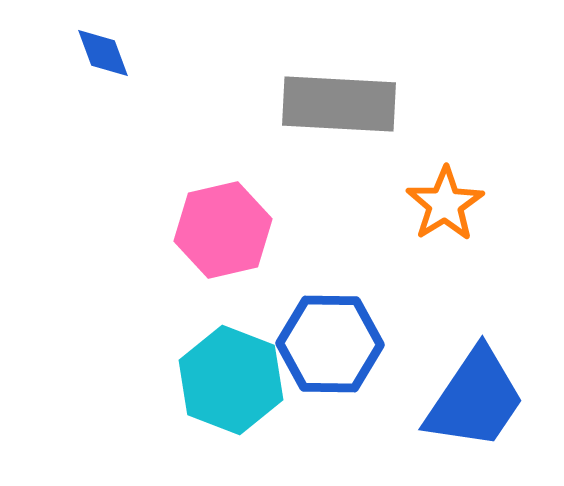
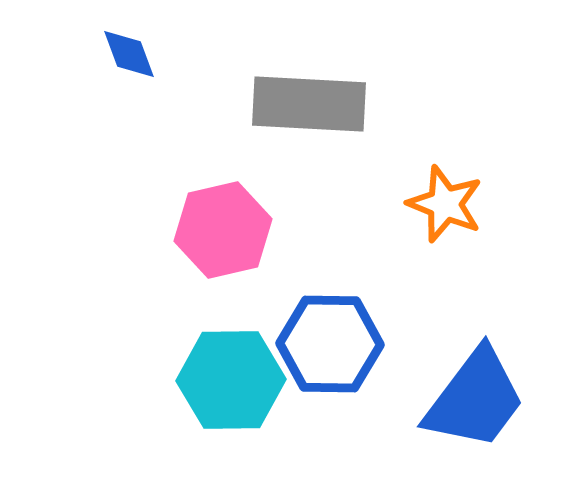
blue diamond: moved 26 px right, 1 px down
gray rectangle: moved 30 px left
orange star: rotated 18 degrees counterclockwise
cyan hexagon: rotated 22 degrees counterclockwise
blue trapezoid: rotated 3 degrees clockwise
